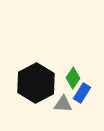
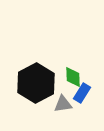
green diamond: moved 1 px up; rotated 35 degrees counterclockwise
gray triangle: rotated 12 degrees counterclockwise
